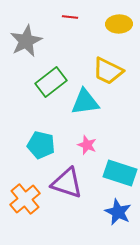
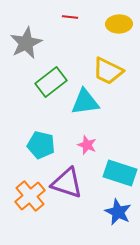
gray star: moved 2 px down
orange cross: moved 5 px right, 3 px up
